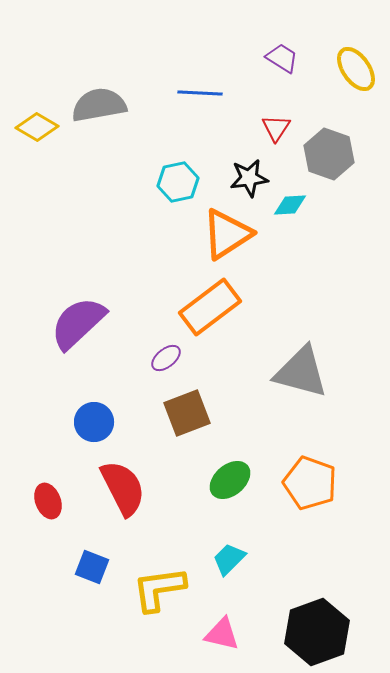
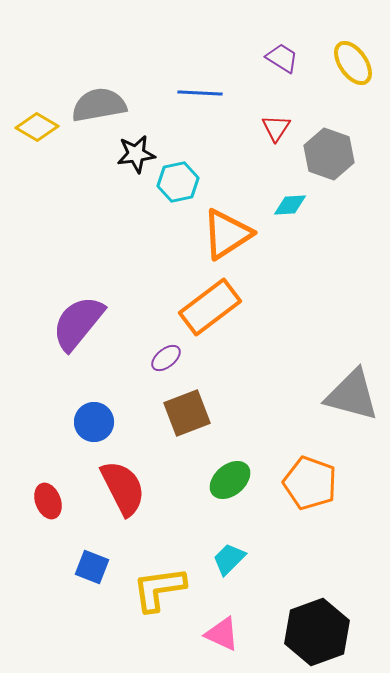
yellow ellipse: moved 3 px left, 6 px up
black star: moved 113 px left, 24 px up
purple semicircle: rotated 8 degrees counterclockwise
gray triangle: moved 51 px right, 23 px down
pink triangle: rotated 12 degrees clockwise
